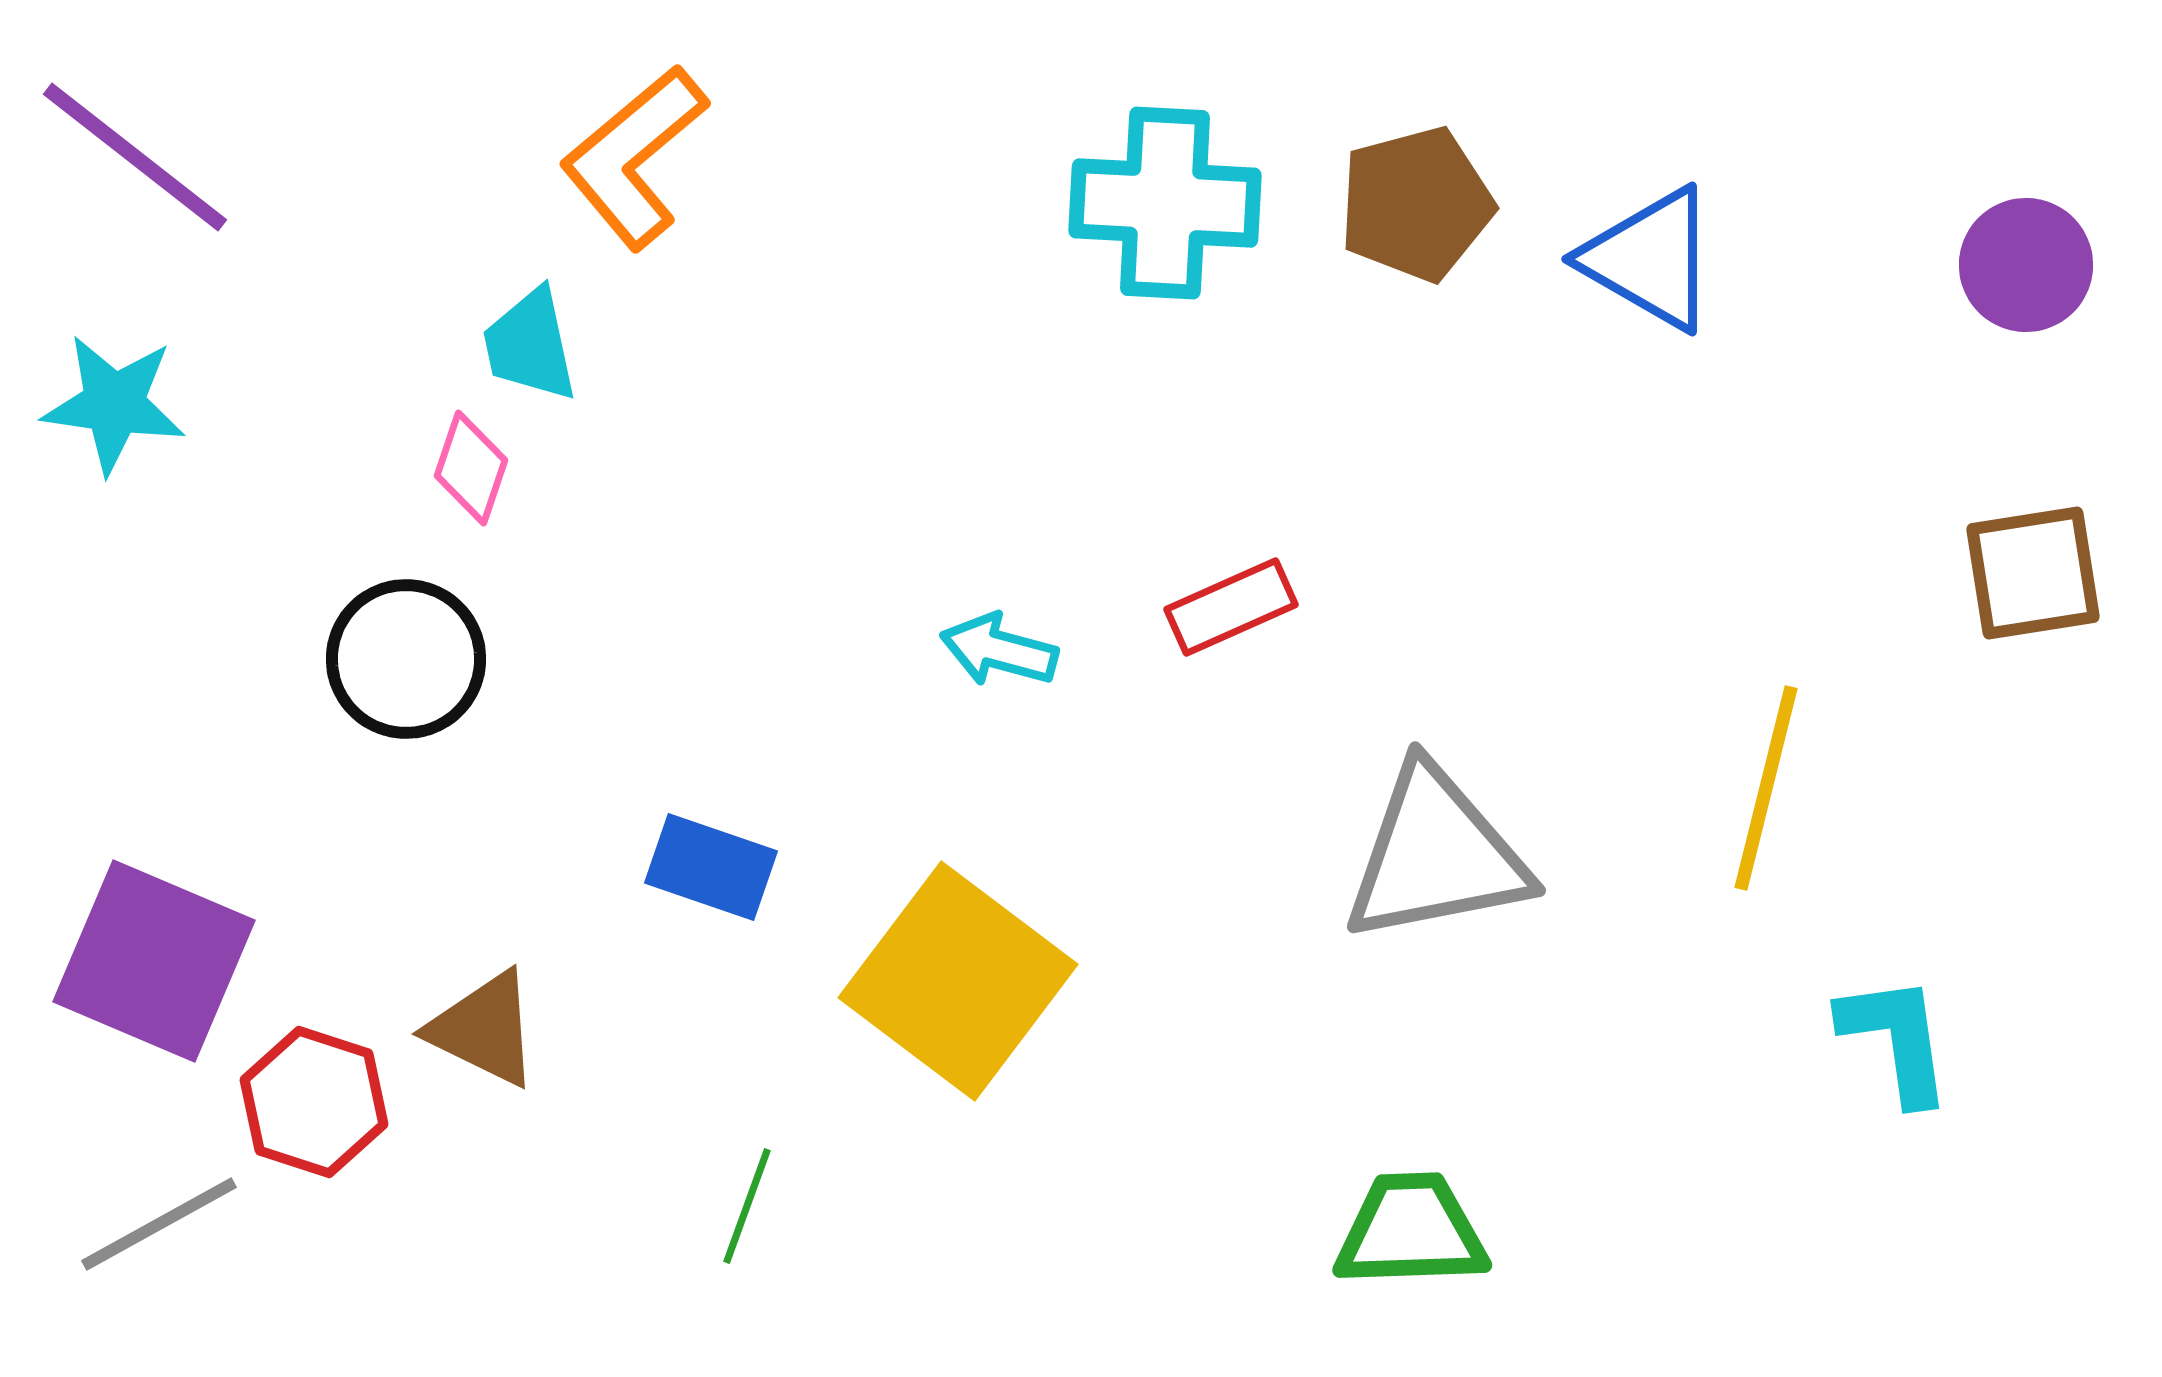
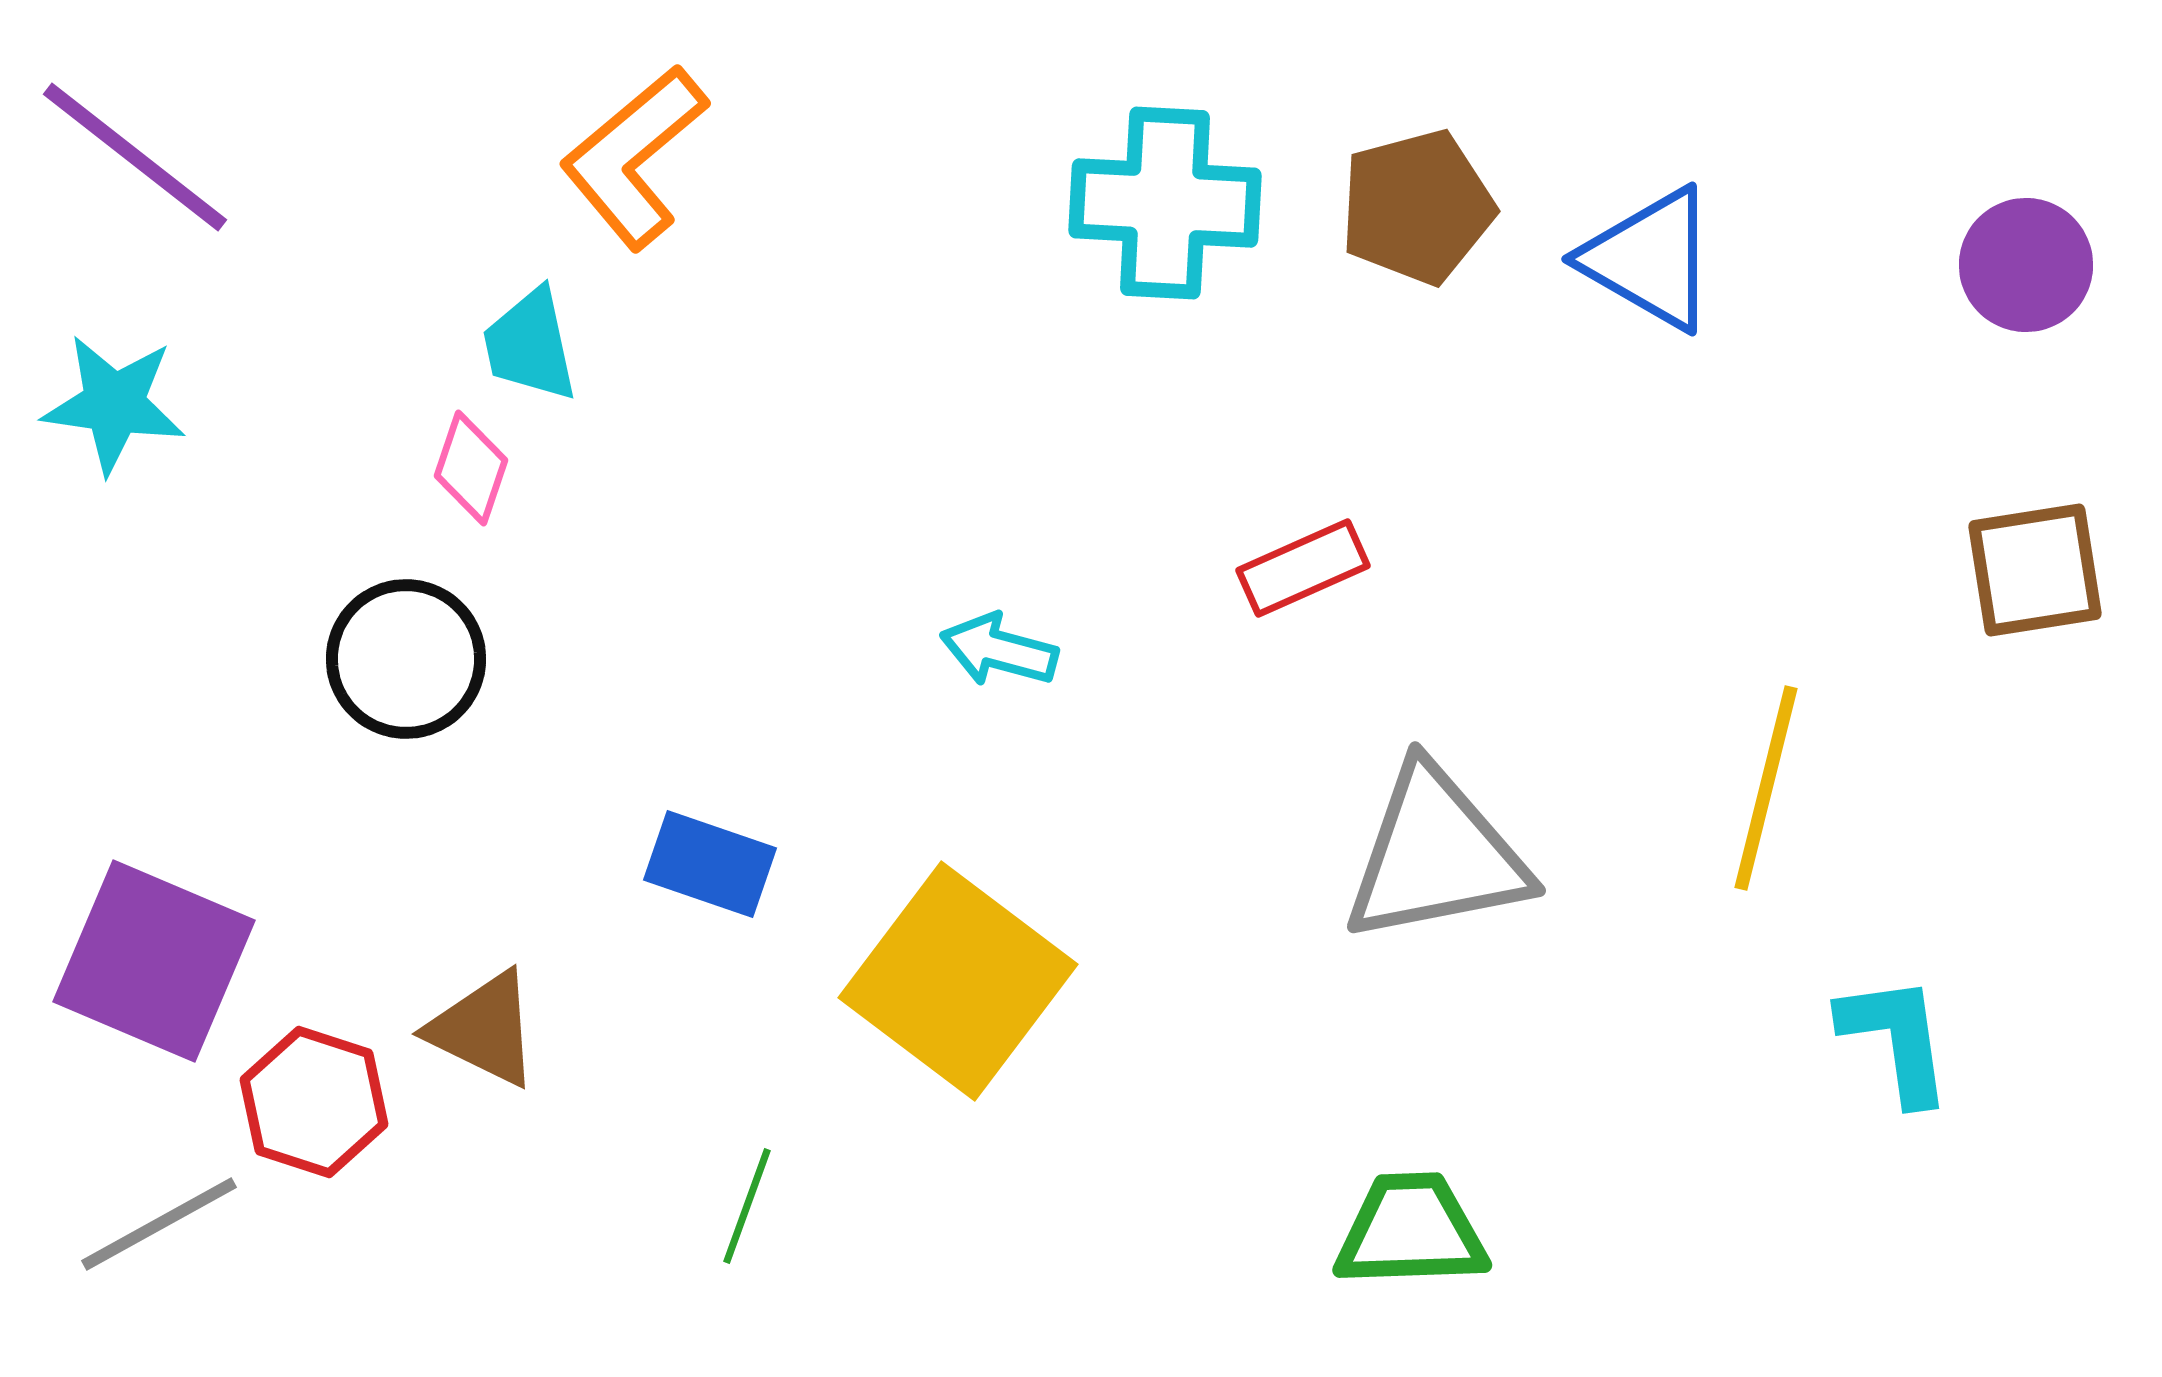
brown pentagon: moved 1 px right, 3 px down
brown square: moved 2 px right, 3 px up
red rectangle: moved 72 px right, 39 px up
blue rectangle: moved 1 px left, 3 px up
